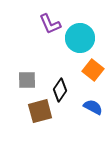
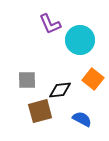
cyan circle: moved 2 px down
orange square: moved 9 px down
black diamond: rotated 50 degrees clockwise
blue semicircle: moved 11 px left, 12 px down
